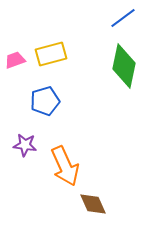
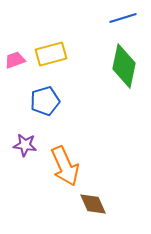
blue line: rotated 20 degrees clockwise
